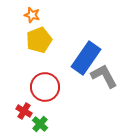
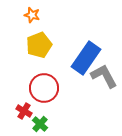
yellow pentagon: moved 5 px down
red circle: moved 1 px left, 1 px down
